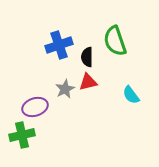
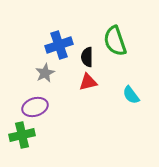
gray star: moved 20 px left, 16 px up
